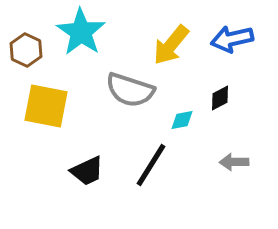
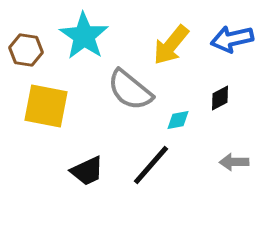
cyan star: moved 3 px right, 4 px down
brown hexagon: rotated 16 degrees counterclockwise
gray semicircle: rotated 21 degrees clockwise
cyan diamond: moved 4 px left
black line: rotated 9 degrees clockwise
